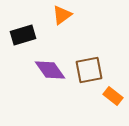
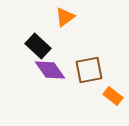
orange triangle: moved 3 px right, 2 px down
black rectangle: moved 15 px right, 11 px down; rotated 60 degrees clockwise
